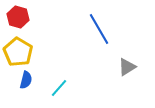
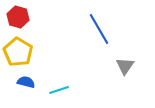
gray triangle: moved 2 px left, 1 px up; rotated 24 degrees counterclockwise
blue semicircle: moved 2 px down; rotated 90 degrees counterclockwise
cyan line: moved 2 px down; rotated 30 degrees clockwise
